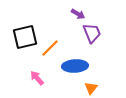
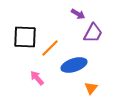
purple trapezoid: moved 1 px right; rotated 50 degrees clockwise
black square: rotated 15 degrees clockwise
blue ellipse: moved 1 px left, 1 px up; rotated 15 degrees counterclockwise
